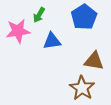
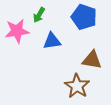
blue pentagon: rotated 20 degrees counterclockwise
pink star: moved 1 px left
brown triangle: moved 2 px left, 1 px up
brown star: moved 5 px left, 2 px up
